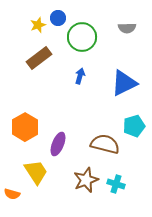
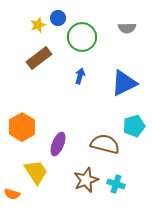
orange hexagon: moved 3 px left
